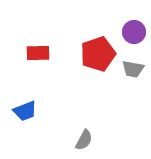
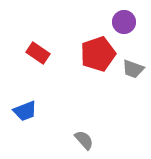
purple circle: moved 10 px left, 10 px up
red rectangle: rotated 35 degrees clockwise
gray trapezoid: rotated 10 degrees clockwise
gray semicircle: rotated 70 degrees counterclockwise
